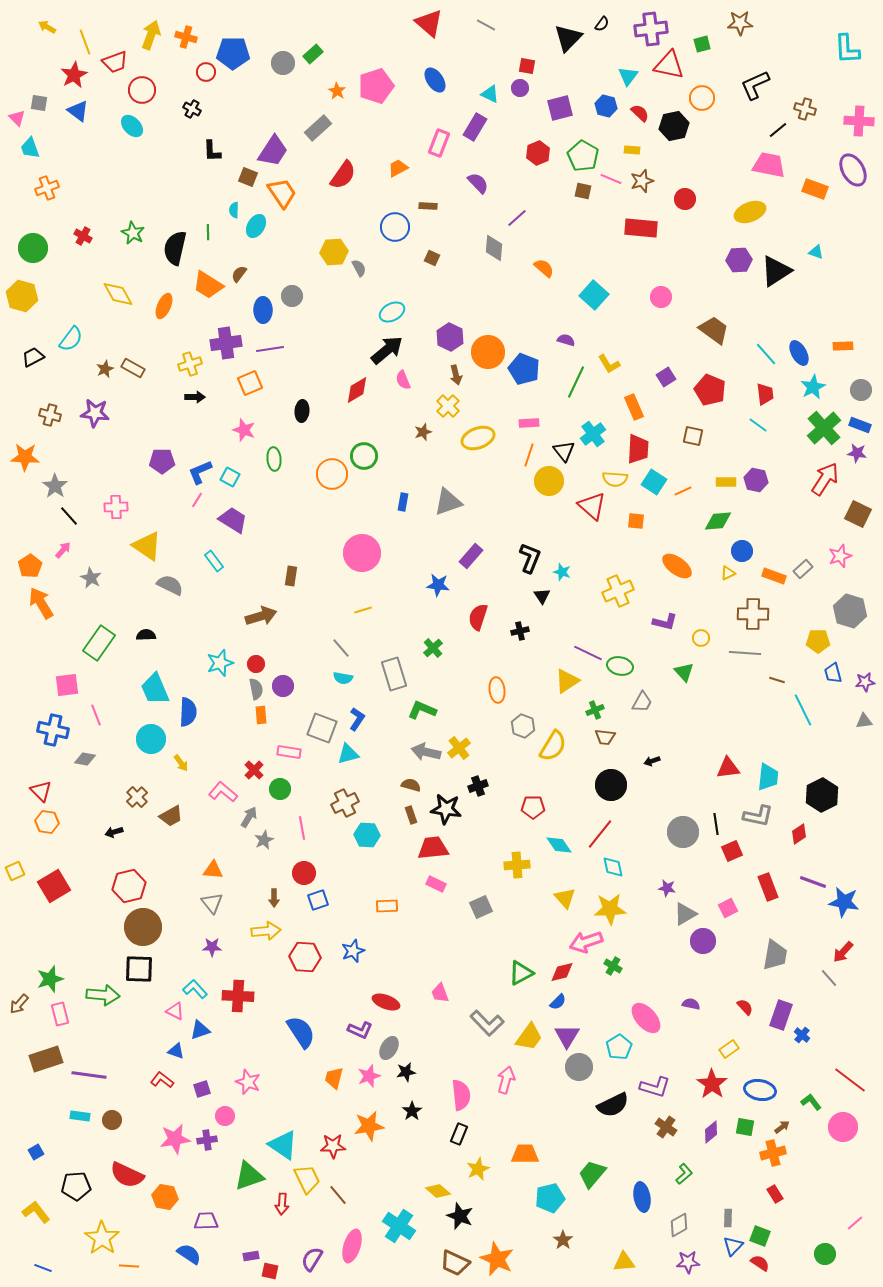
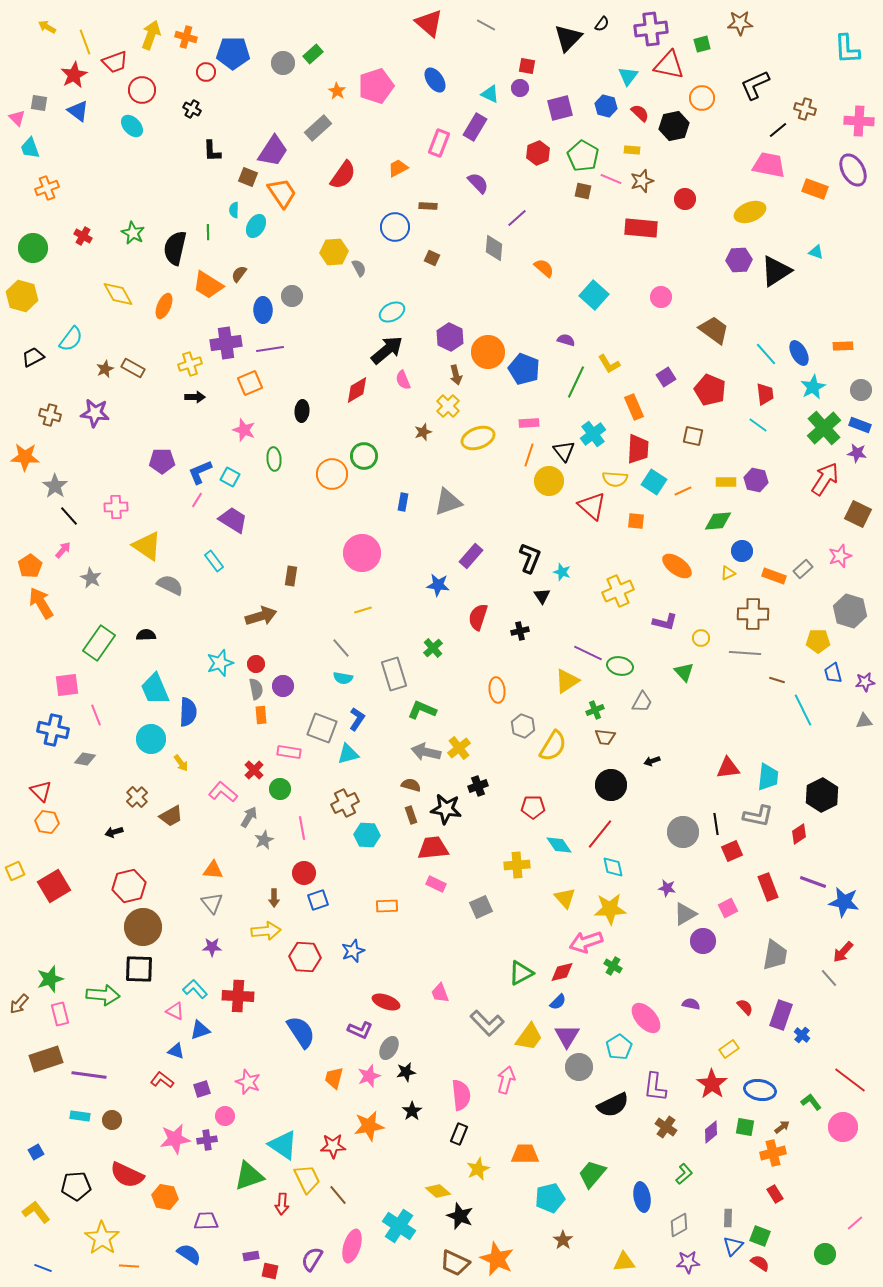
purple L-shape at (655, 1087): rotated 80 degrees clockwise
